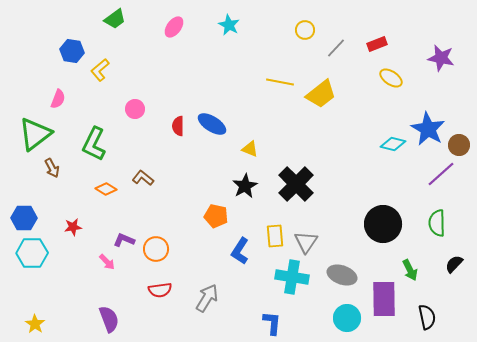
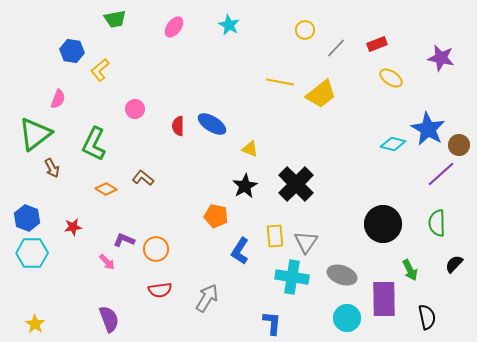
green trapezoid at (115, 19): rotated 25 degrees clockwise
blue hexagon at (24, 218): moved 3 px right; rotated 20 degrees clockwise
